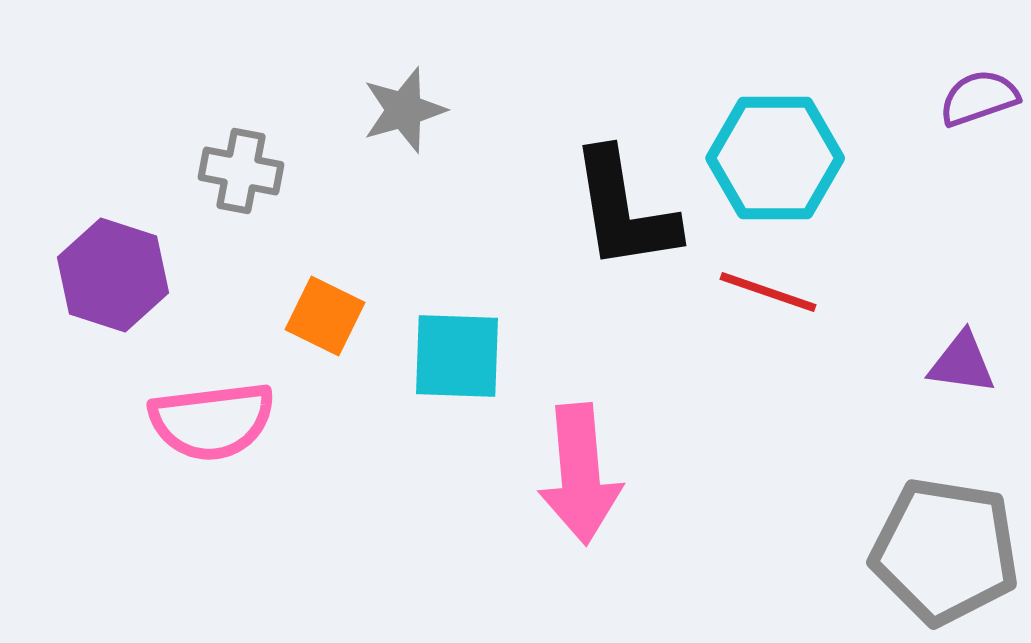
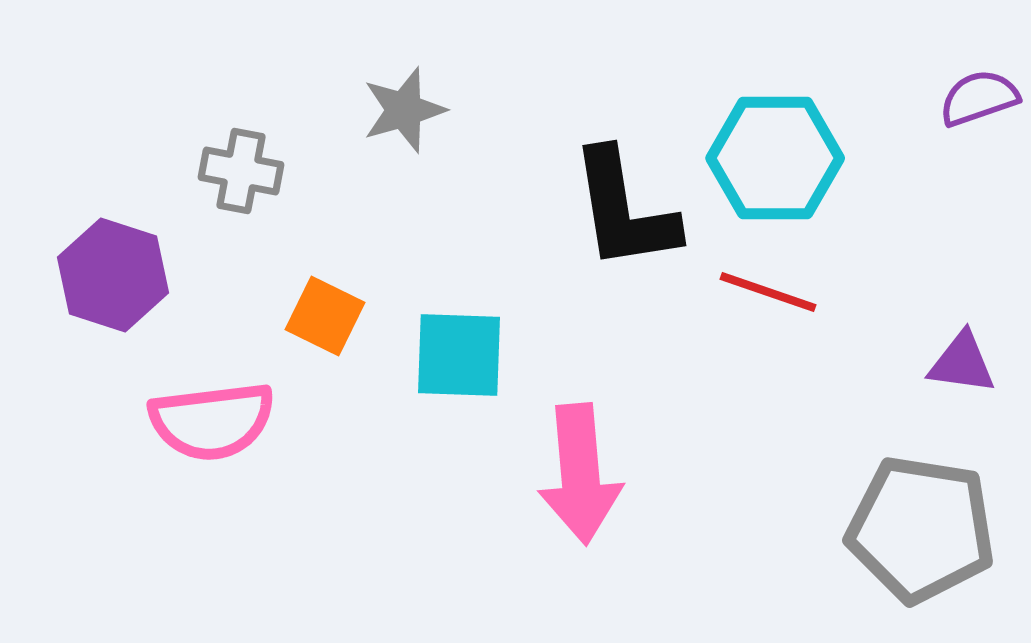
cyan square: moved 2 px right, 1 px up
gray pentagon: moved 24 px left, 22 px up
